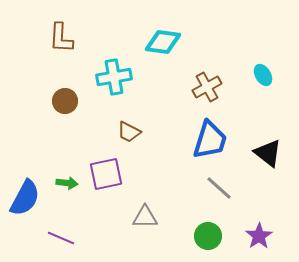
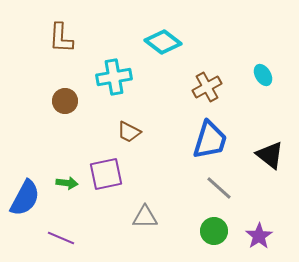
cyan diamond: rotated 30 degrees clockwise
black triangle: moved 2 px right, 2 px down
green circle: moved 6 px right, 5 px up
